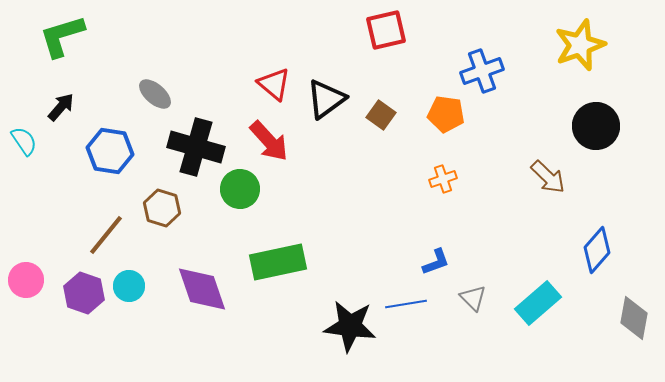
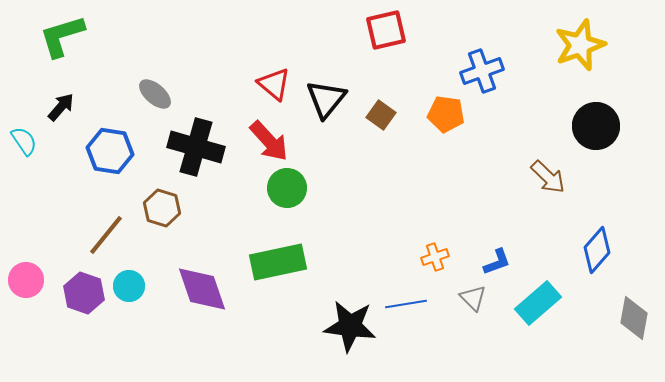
black triangle: rotated 15 degrees counterclockwise
orange cross: moved 8 px left, 78 px down
green circle: moved 47 px right, 1 px up
blue L-shape: moved 61 px right
